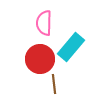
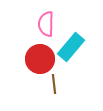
pink semicircle: moved 2 px right, 1 px down
